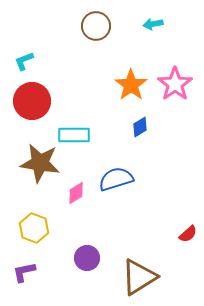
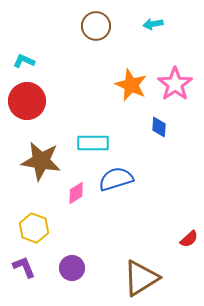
cyan L-shape: rotated 45 degrees clockwise
orange star: rotated 12 degrees counterclockwise
red circle: moved 5 px left
blue diamond: moved 19 px right; rotated 55 degrees counterclockwise
cyan rectangle: moved 19 px right, 8 px down
brown star: moved 1 px right, 2 px up
red semicircle: moved 1 px right, 5 px down
purple circle: moved 15 px left, 10 px down
purple L-shape: moved 5 px up; rotated 80 degrees clockwise
brown triangle: moved 2 px right, 1 px down
